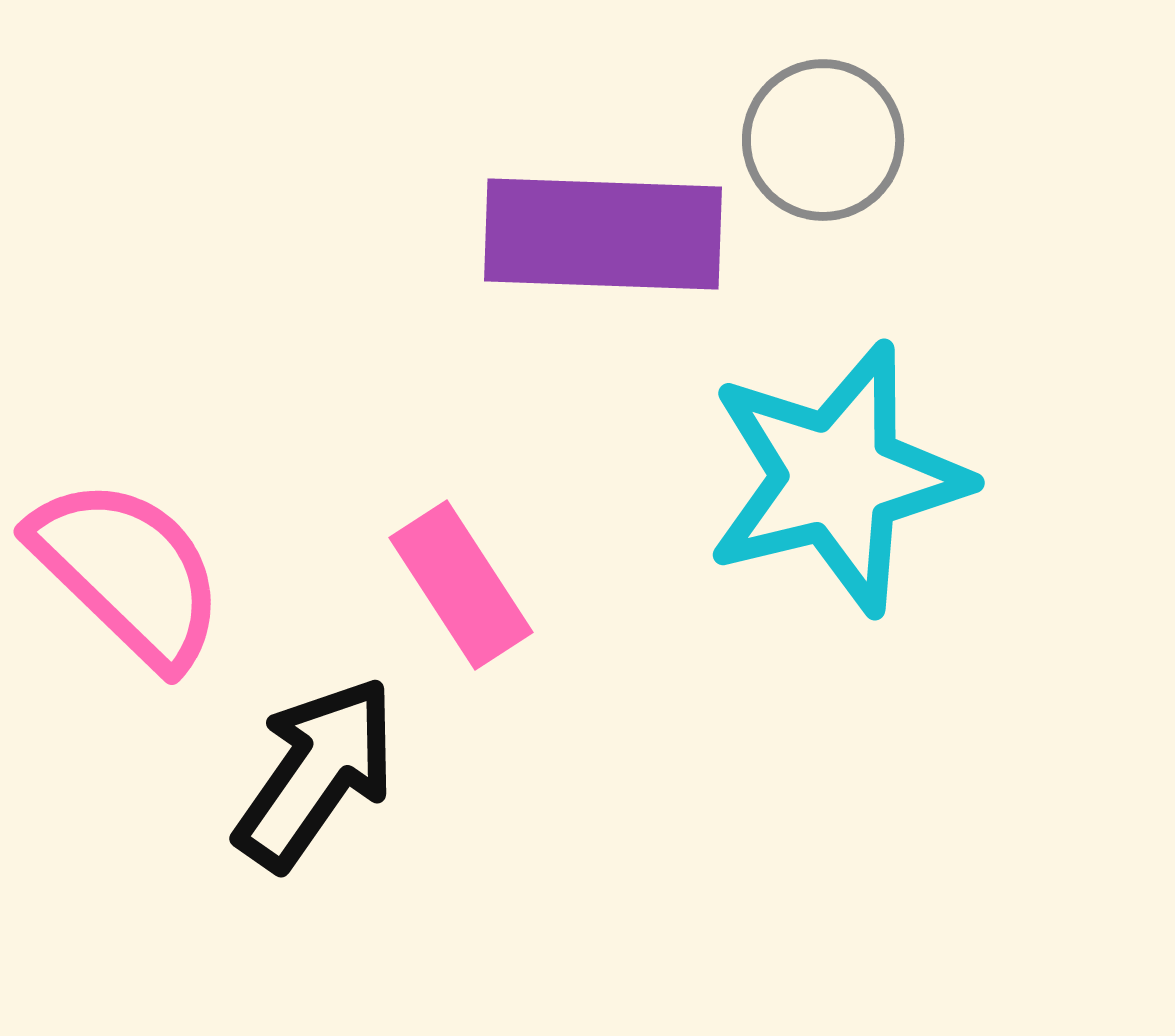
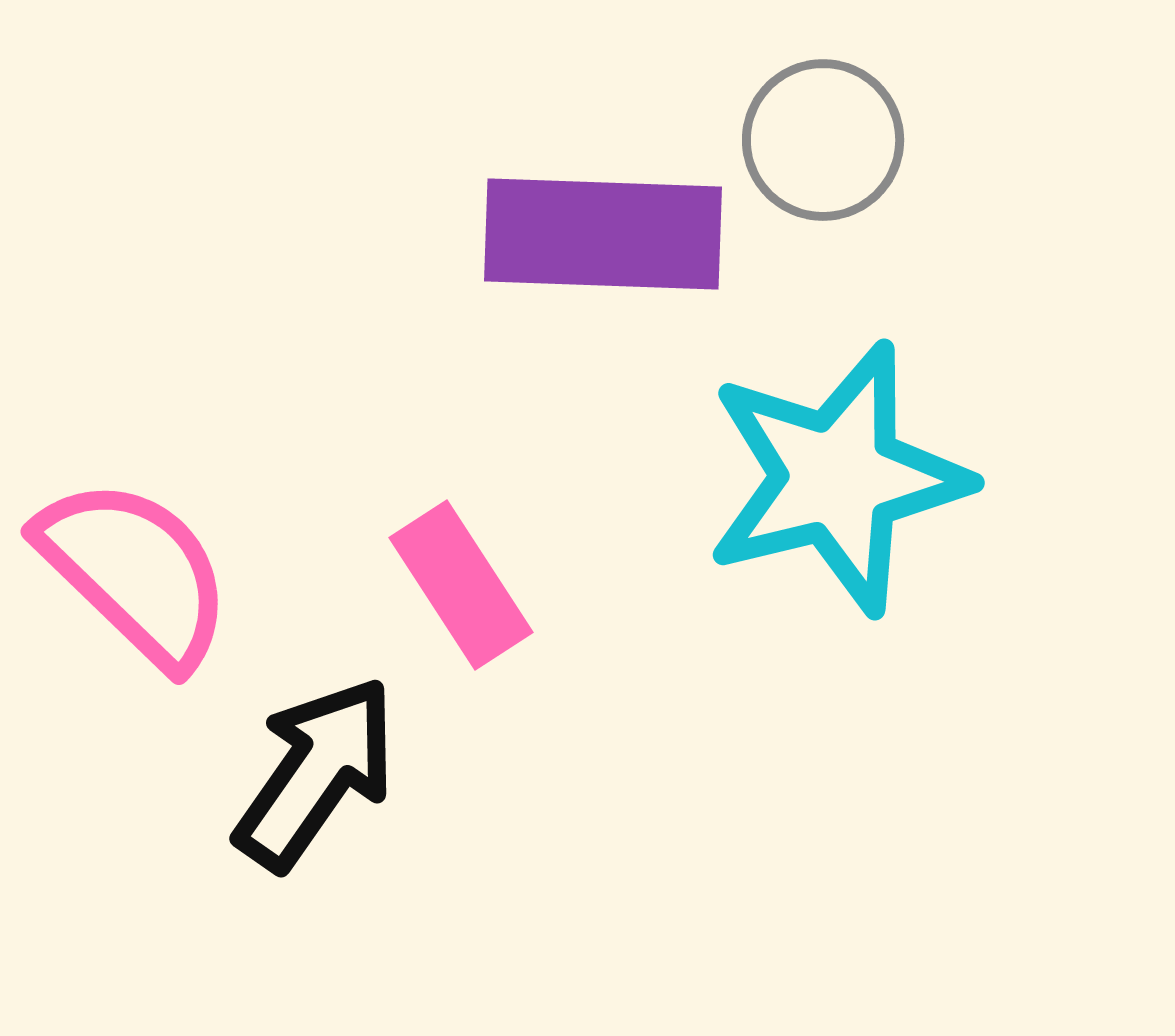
pink semicircle: moved 7 px right
